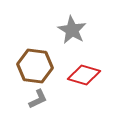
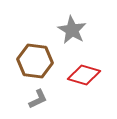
brown hexagon: moved 5 px up
